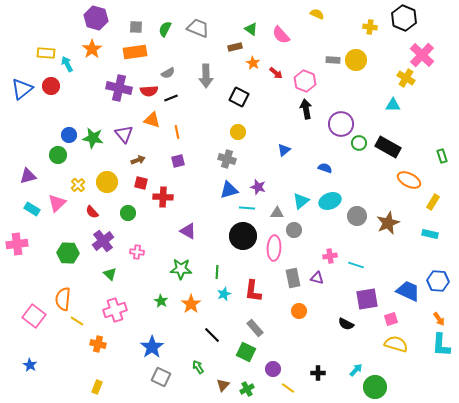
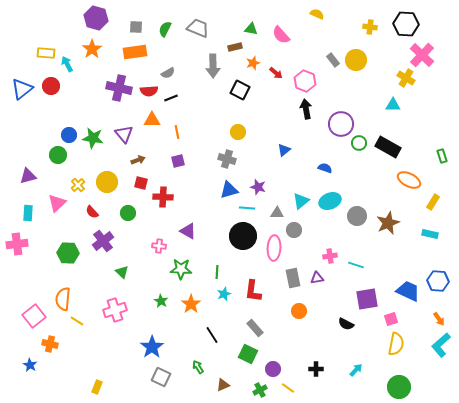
black hexagon at (404, 18): moved 2 px right, 6 px down; rotated 20 degrees counterclockwise
green triangle at (251, 29): rotated 24 degrees counterclockwise
gray rectangle at (333, 60): rotated 48 degrees clockwise
orange star at (253, 63): rotated 24 degrees clockwise
gray arrow at (206, 76): moved 7 px right, 10 px up
black square at (239, 97): moved 1 px right, 7 px up
orange triangle at (152, 120): rotated 18 degrees counterclockwise
cyan rectangle at (32, 209): moved 4 px left, 4 px down; rotated 63 degrees clockwise
pink cross at (137, 252): moved 22 px right, 6 px up
green triangle at (110, 274): moved 12 px right, 2 px up
purple triangle at (317, 278): rotated 24 degrees counterclockwise
pink square at (34, 316): rotated 15 degrees clockwise
black line at (212, 335): rotated 12 degrees clockwise
orange cross at (98, 344): moved 48 px left
yellow semicircle at (396, 344): rotated 85 degrees clockwise
cyan L-shape at (441, 345): rotated 45 degrees clockwise
green square at (246, 352): moved 2 px right, 2 px down
black cross at (318, 373): moved 2 px left, 4 px up
brown triangle at (223, 385): rotated 24 degrees clockwise
green circle at (375, 387): moved 24 px right
green cross at (247, 389): moved 13 px right, 1 px down
